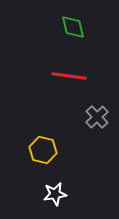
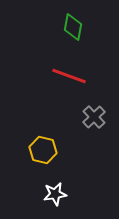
green diamond: rotated 24 degrees clockwise
red line: rotated 12 degrees clockwise
gray cross: moved 3 px left
